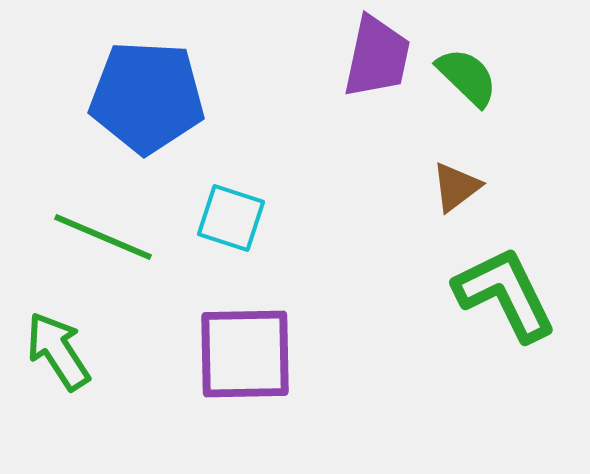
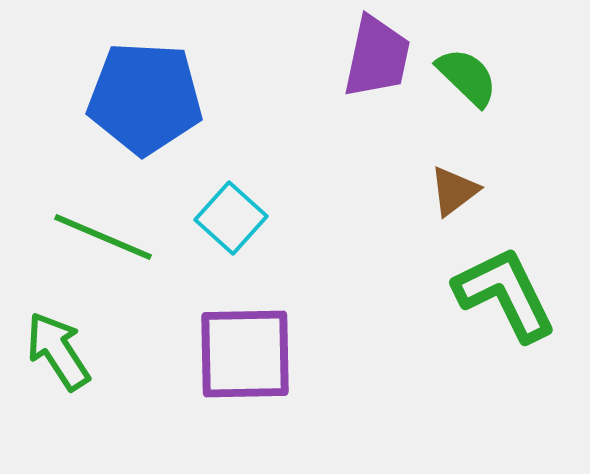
blue pentagon: moved 2 px left, 1 px down
brown triangle: moved 2 px left, 4 px down
cyan square: rotated 24 degrees clockwise
